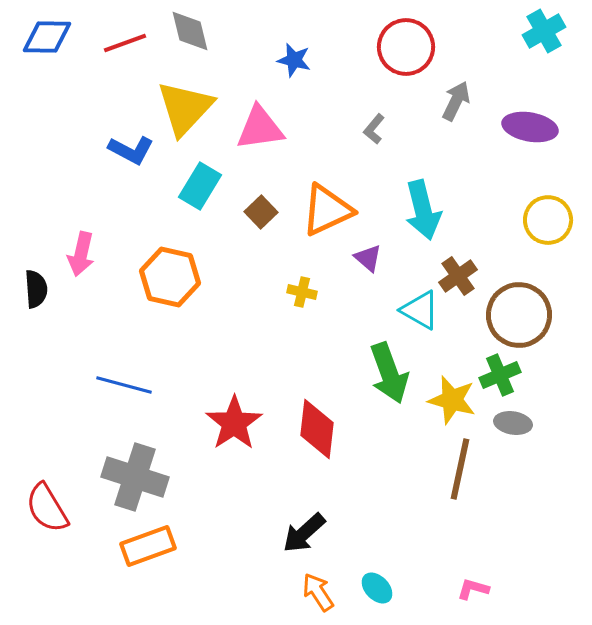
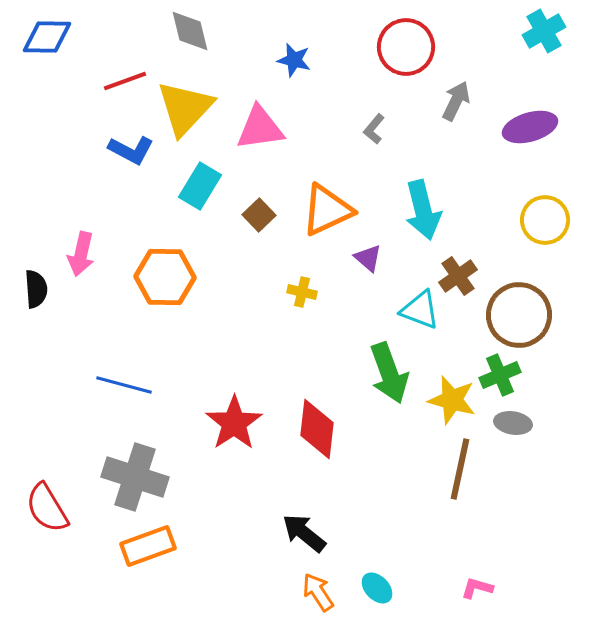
red line: moved 38 px down
purple ellipse: rotated 26 degrees counterclockwise
brown square: moved 2 px left, 3 px down
yellow circle: moved 3 px left
orange hexagon: moved 5 px left; rotated 12 degrees counterclockwise
cyan triangle: rotated 9 degrees counterclockwise
black arrow: rotated 81 degrees clockwise
pink L-shape: moved 4 px right, 1 px up
